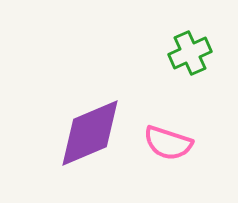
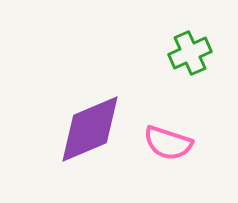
purple diamond: moved 4 px up
